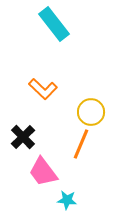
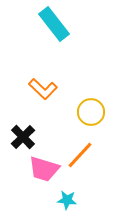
orange line: moved 1 px left, 11 px down; rotated 20 degrees clockwise
pink trapezoid: moved 1 px right, 3 px up; rotated 36 degrees counterclockwise
